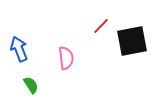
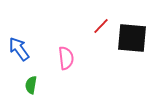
black square: moved 3 px up; rotated 16 degrees clockwise
blue arrow: rotated 15 degrees counterclockwise
green semicircle: rotated 138 degrees counterclockwise
